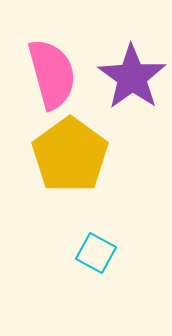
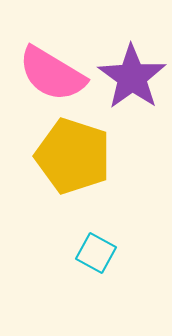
pink semicircle: rotated 136 degrees clockwise
yellow pentagon: moved 3 px right, 1 px down; rotated 18 degrees counterclockwise
